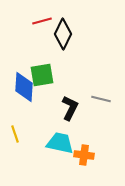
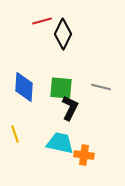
green square: moved 19 px right, 13 px down; rotated 15 degrees clockwise
gray line: moved 12 px up
